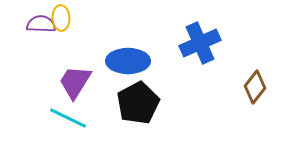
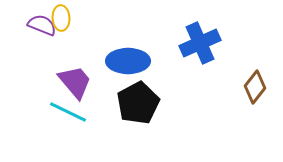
purple semicircle: moved 1 px right, 1 px down; rotated 20 degrees clockwise
purple trapezoid: rotated 108 degrees clockwise
cyan line: moved 6 px up
